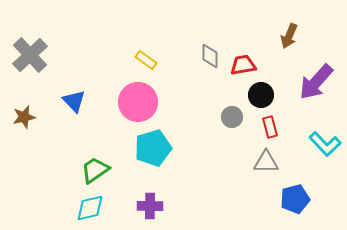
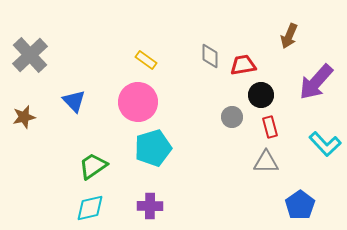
green trapezoid: moved 2 px left, 4 px up
blue pentagon: moved 5 px right, 6 px down; rotated 20 degrees counterclockwise
